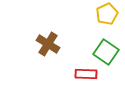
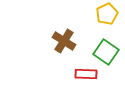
brown cross: moved 16 px right, 3 px up
